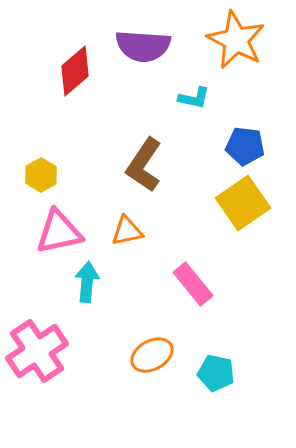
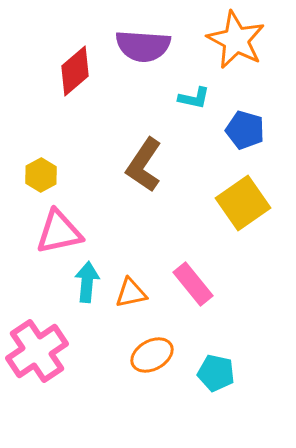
blue pentagon: moved 16 px up; rotated 9 degrees clockwise
orange triangle: moved 4 px right, 62 px down
